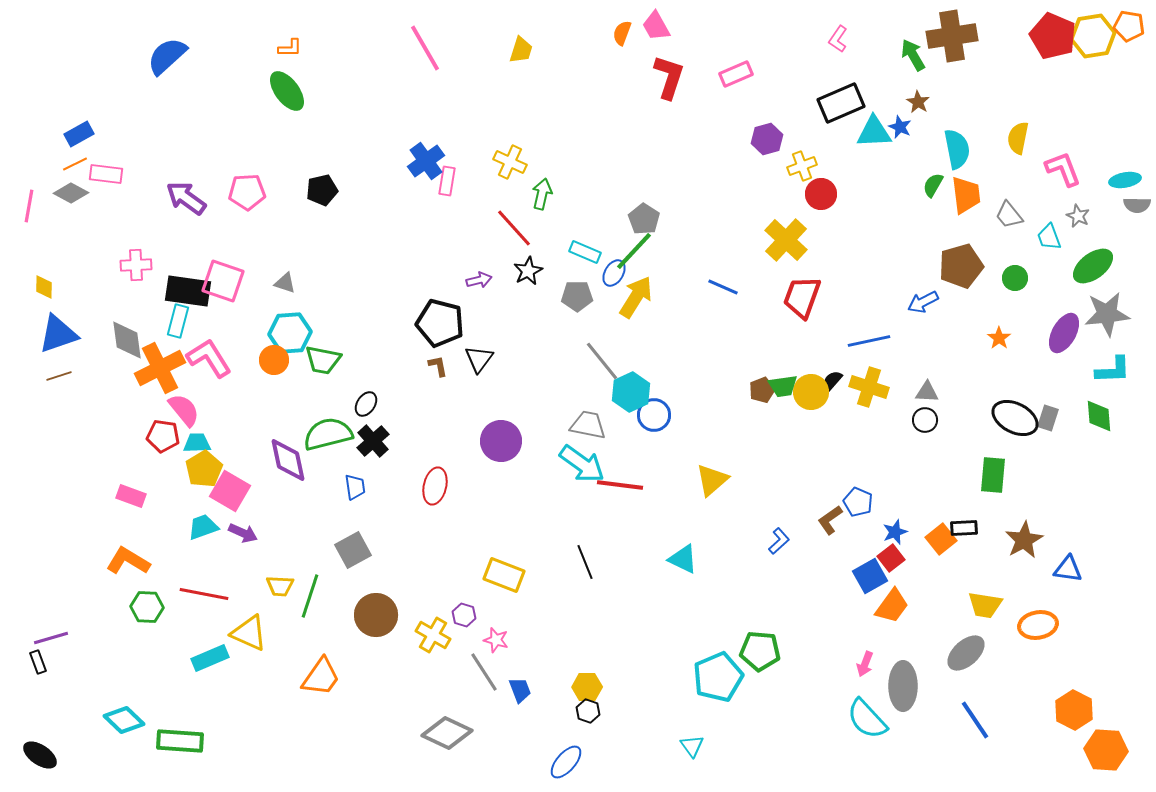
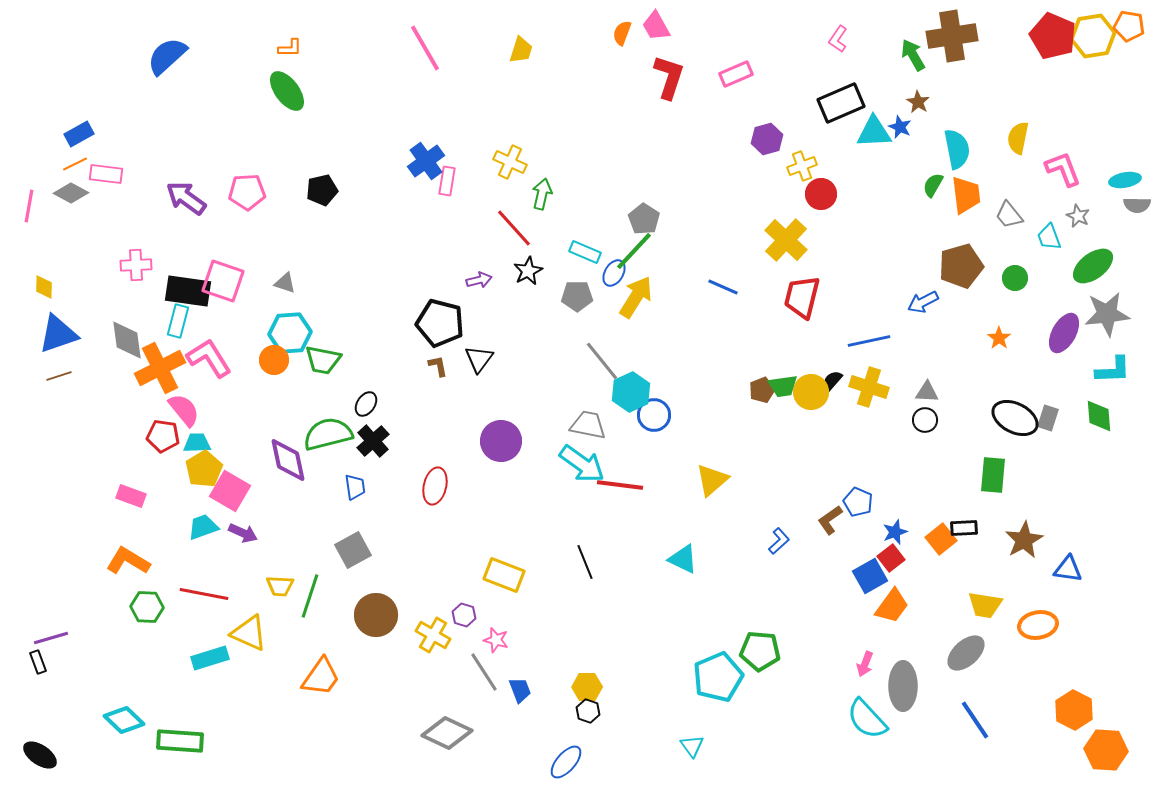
red trapezoid at (802, 297): rotated 6 degrees counterclockwise
cyan rectangle at (210, 658): rotated 6 degrees clockwise
